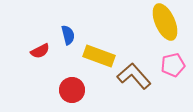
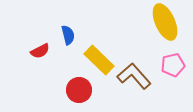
yellow rectangle: moved 4 px down; rotated 24 degrees clockwise
red circle: moved 7 px right
